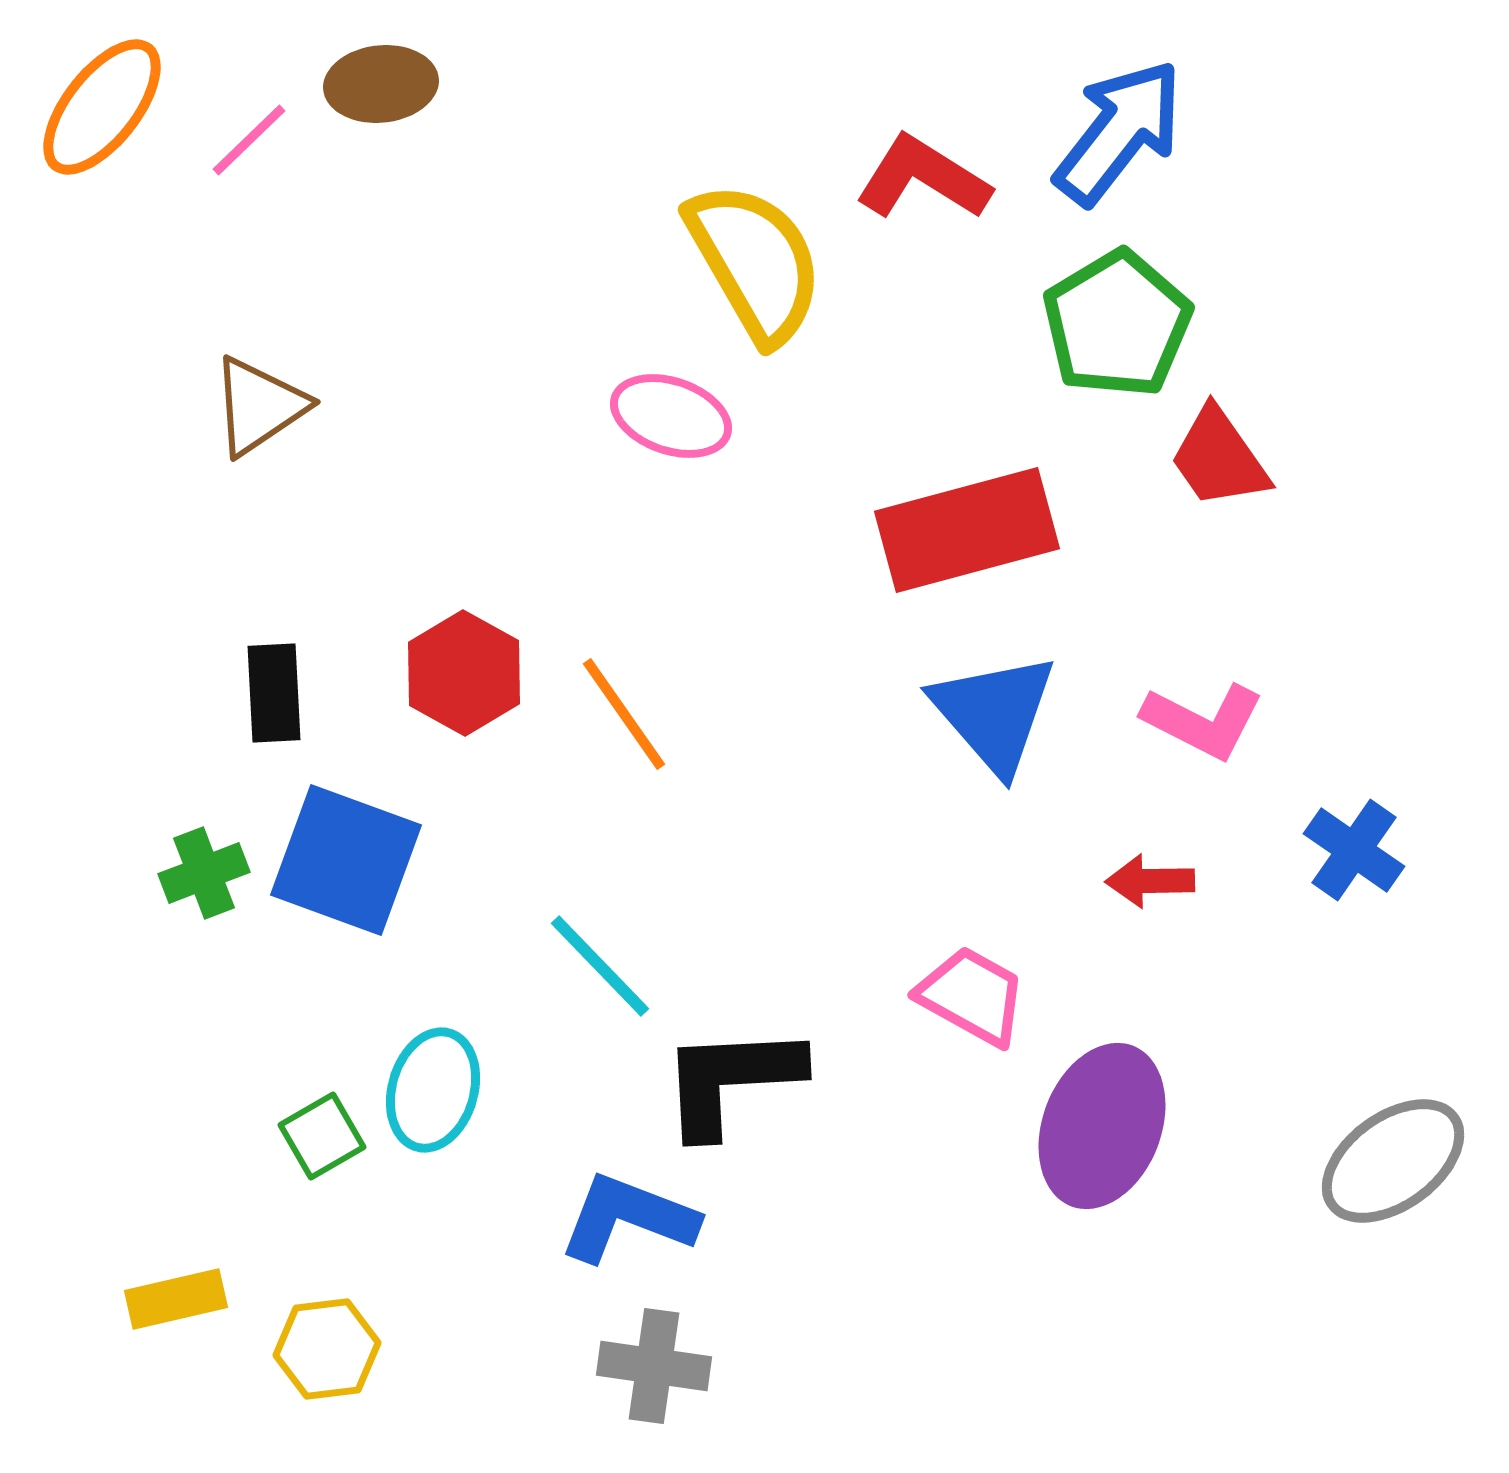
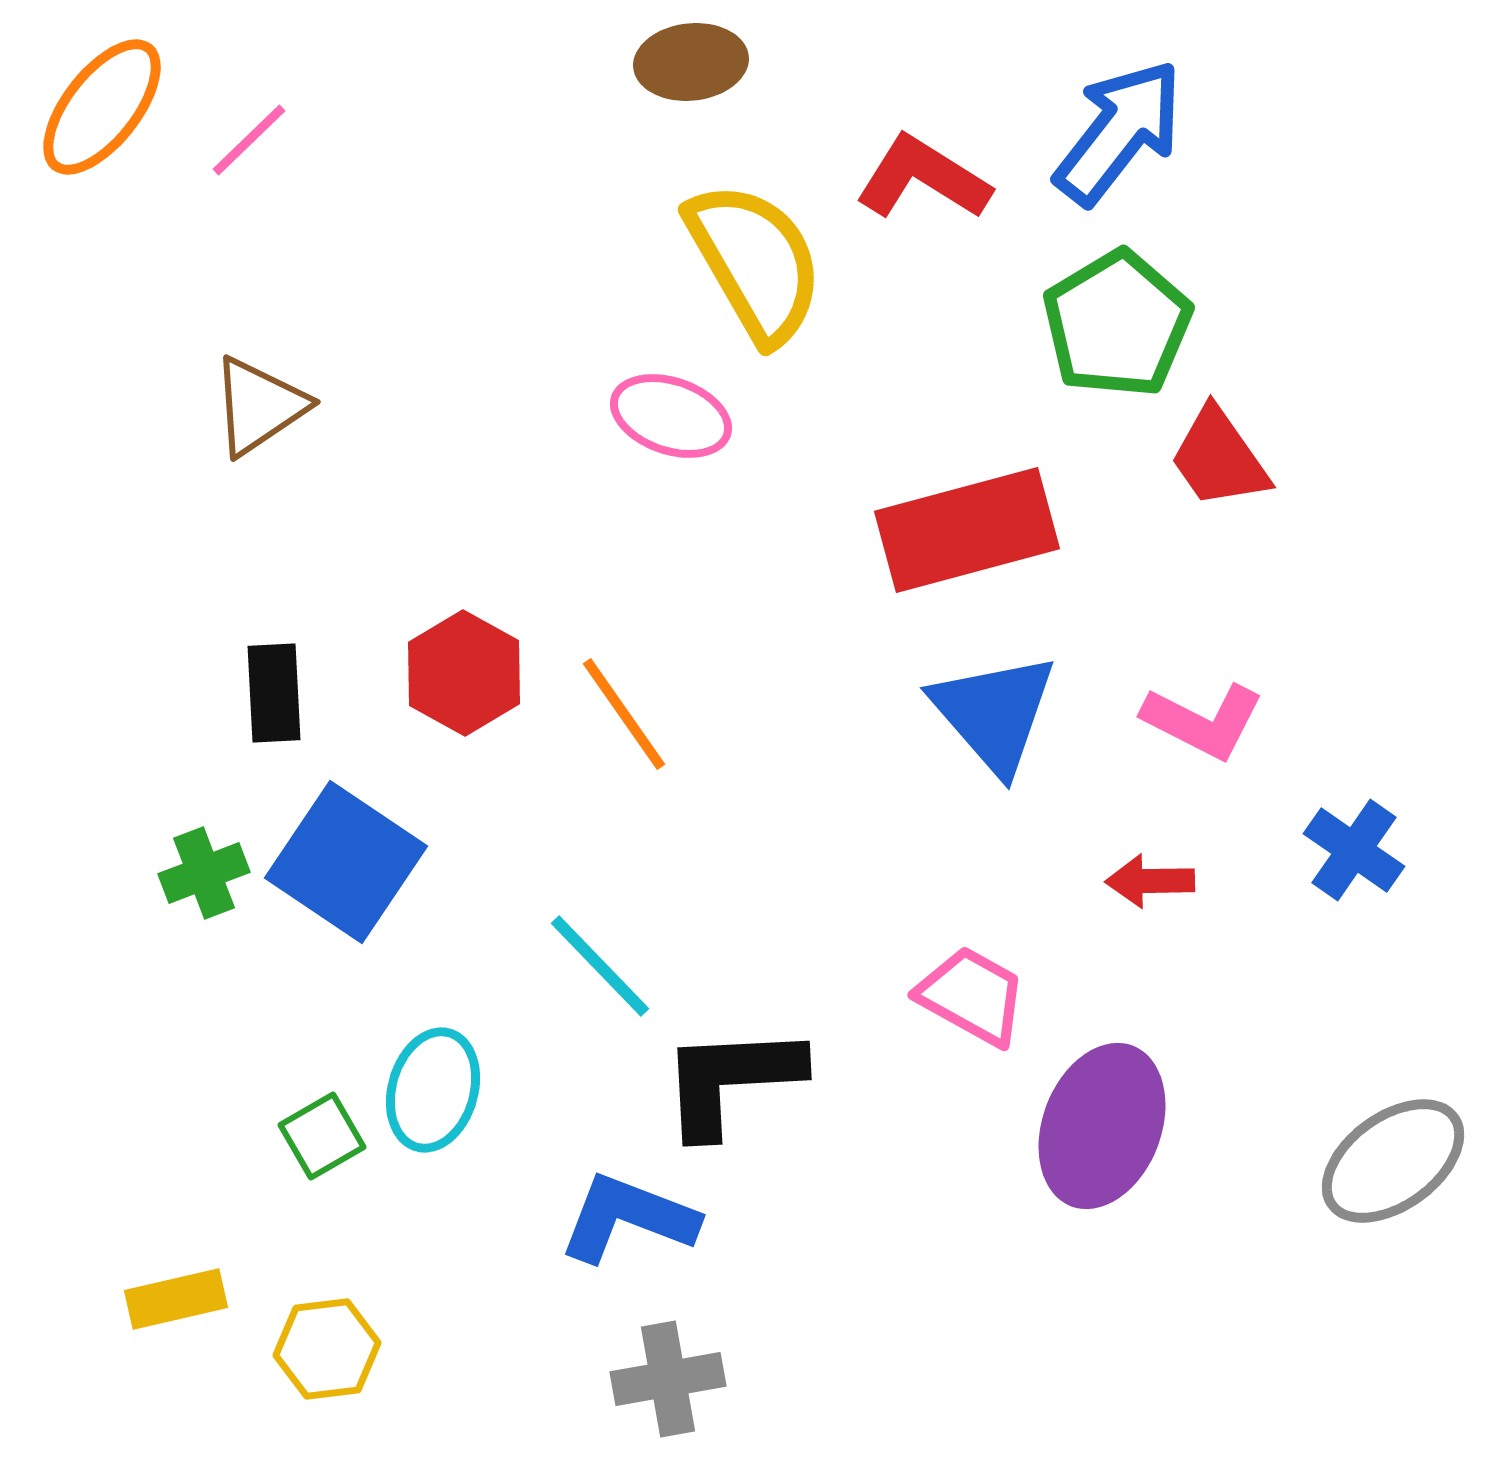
brown ellipse: moved 310 px right, 22 px up
blue square: moved 2 px down; rotated 14 degrees clockwise
gray cross: moved 14 px right, 13 px down; rotated 18 degrees counterclockwise
